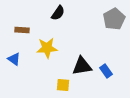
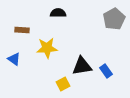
black semicircle: rotated 126 degrees counterclockwise
yellow square: moved 1 px up; rotated 32 degrees counterclockwise
